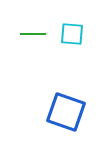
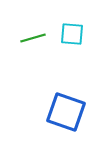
green line: moved 4 px down; rotated 15 degrees counterclockwise
